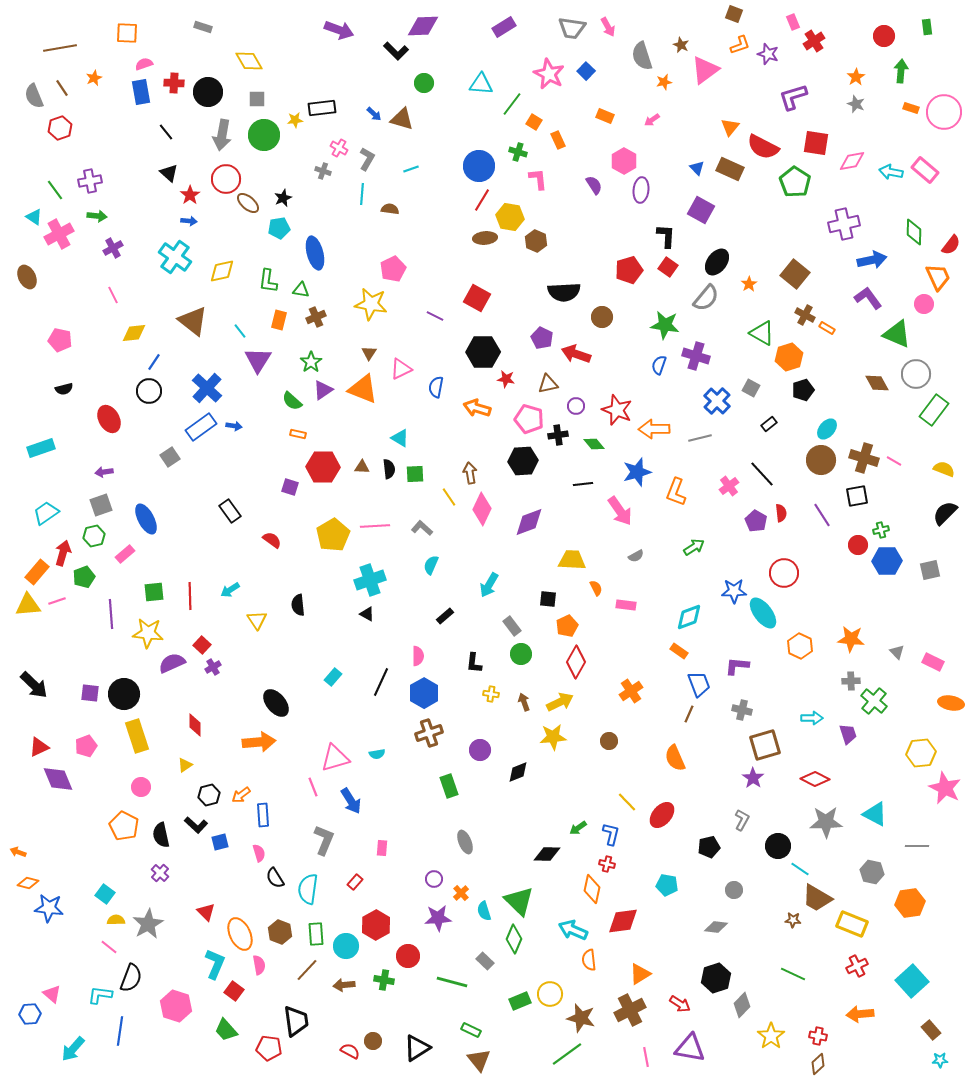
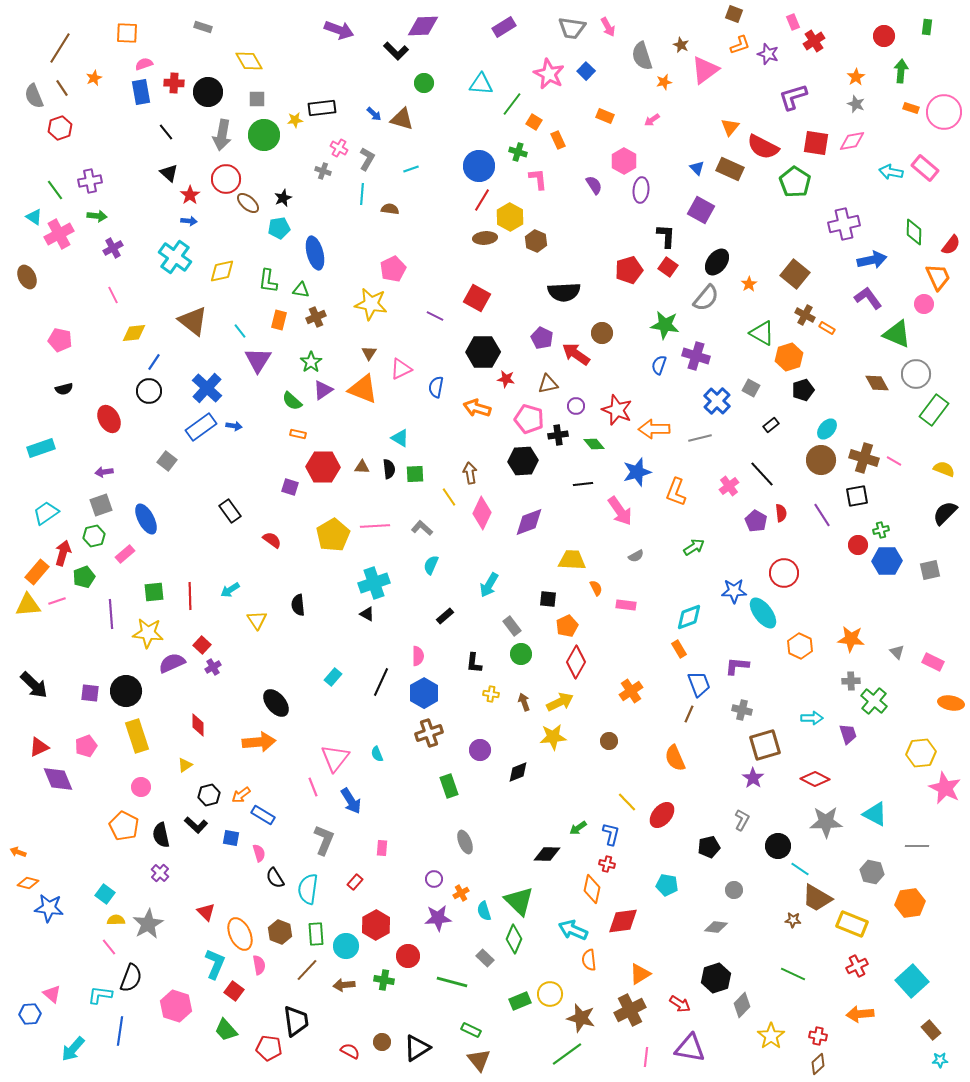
green rectangle at (927, 27): rotated 14 degrees clockwise
brown line at (60, 48): rotated 48 degrees counterclockwise
pink diamond at (852, 161): moved 20 px up
pink rectangle at (925, 170): moved 2 px up
yellow hexagon at (510, 217): rotated 20 degrees clockwise
brown circle at (602, 317): moved 16 px down
red arrow at (576, 354): rotated 16 degrees clockwise
black rectangle at (769, 424): moved 2 px right, 1 px down
gray square at (170, 457): moved 3 px left, 4 px down; rotated 18 degrees counterclockwise
pink diamond at (482, 509): moved 4 px down
cyan cross at (370, 580): moved 4 px right, 3 px down
orange rectangle at (679, 651): moved 2 px up; rotated 24 degrees clockwise
black circle at (124, 694): moved 2 px right, 3 px up
red diamond at (195, 725): moved 3 px right
cyan semicircle at (377, 754): rotated 77 degrees clockwise
pink triangle at (335, 758): rotated 36 degrees counterclockwise
blue rectangle at (263, 815): rotated 55 degrees counterclockwise
blue square at (220, 842): moved 11 px right, 4 px up; rotated 24 degrees clockwise
orange cross at (461, 893): rotated 14 degrees clockwise
pink line at (109, 947): rotated 12 degrees clockwise
gray rectangle at (485, 961): moved 3 px up
brown circle at (373, 1041): moved 9 px right, 1 px down
pink line at (646, 1057): rotated 18 degrees clockwise
